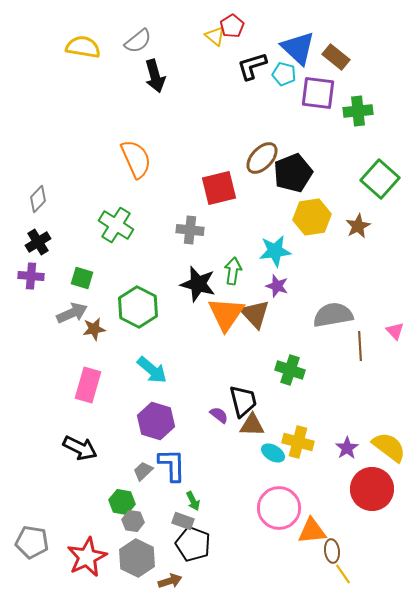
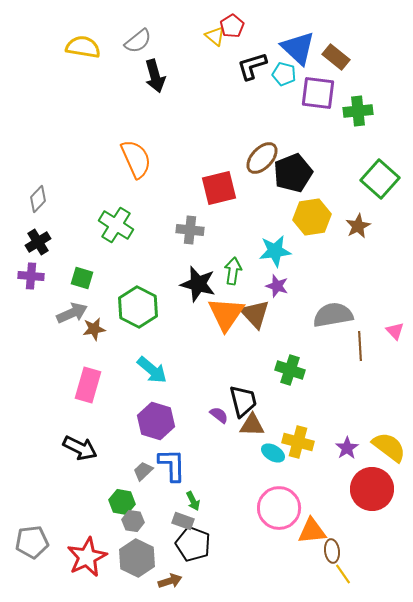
gray pentagon at (32, 542): rotated 16 degrees counterclockwise
